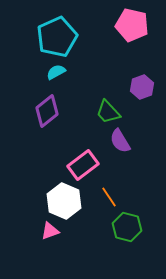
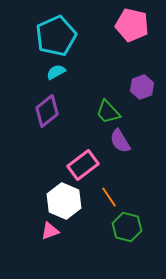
cyan pentagon: moved 1 px left, 1 px up
